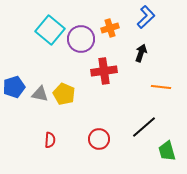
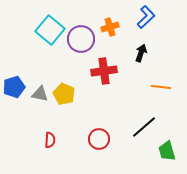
orange cross: moved 1 px up
